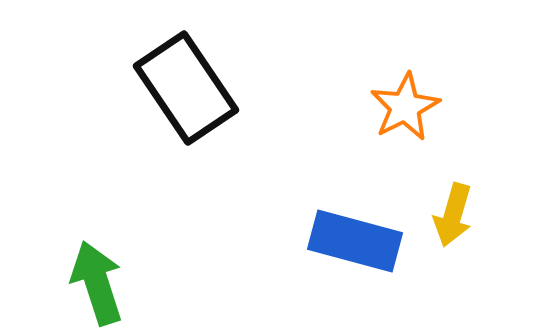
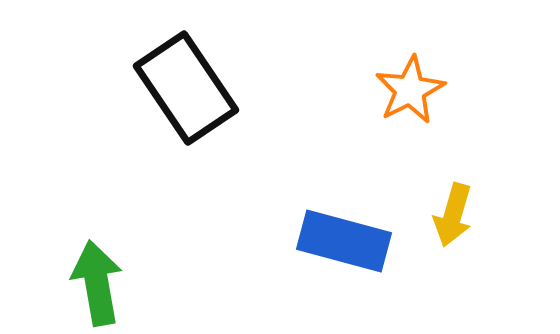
orange star: moved 5 px right, 17 px up
blue rectangle: moved 11 px left
green arrow: rotated 8 degrees clockwise
